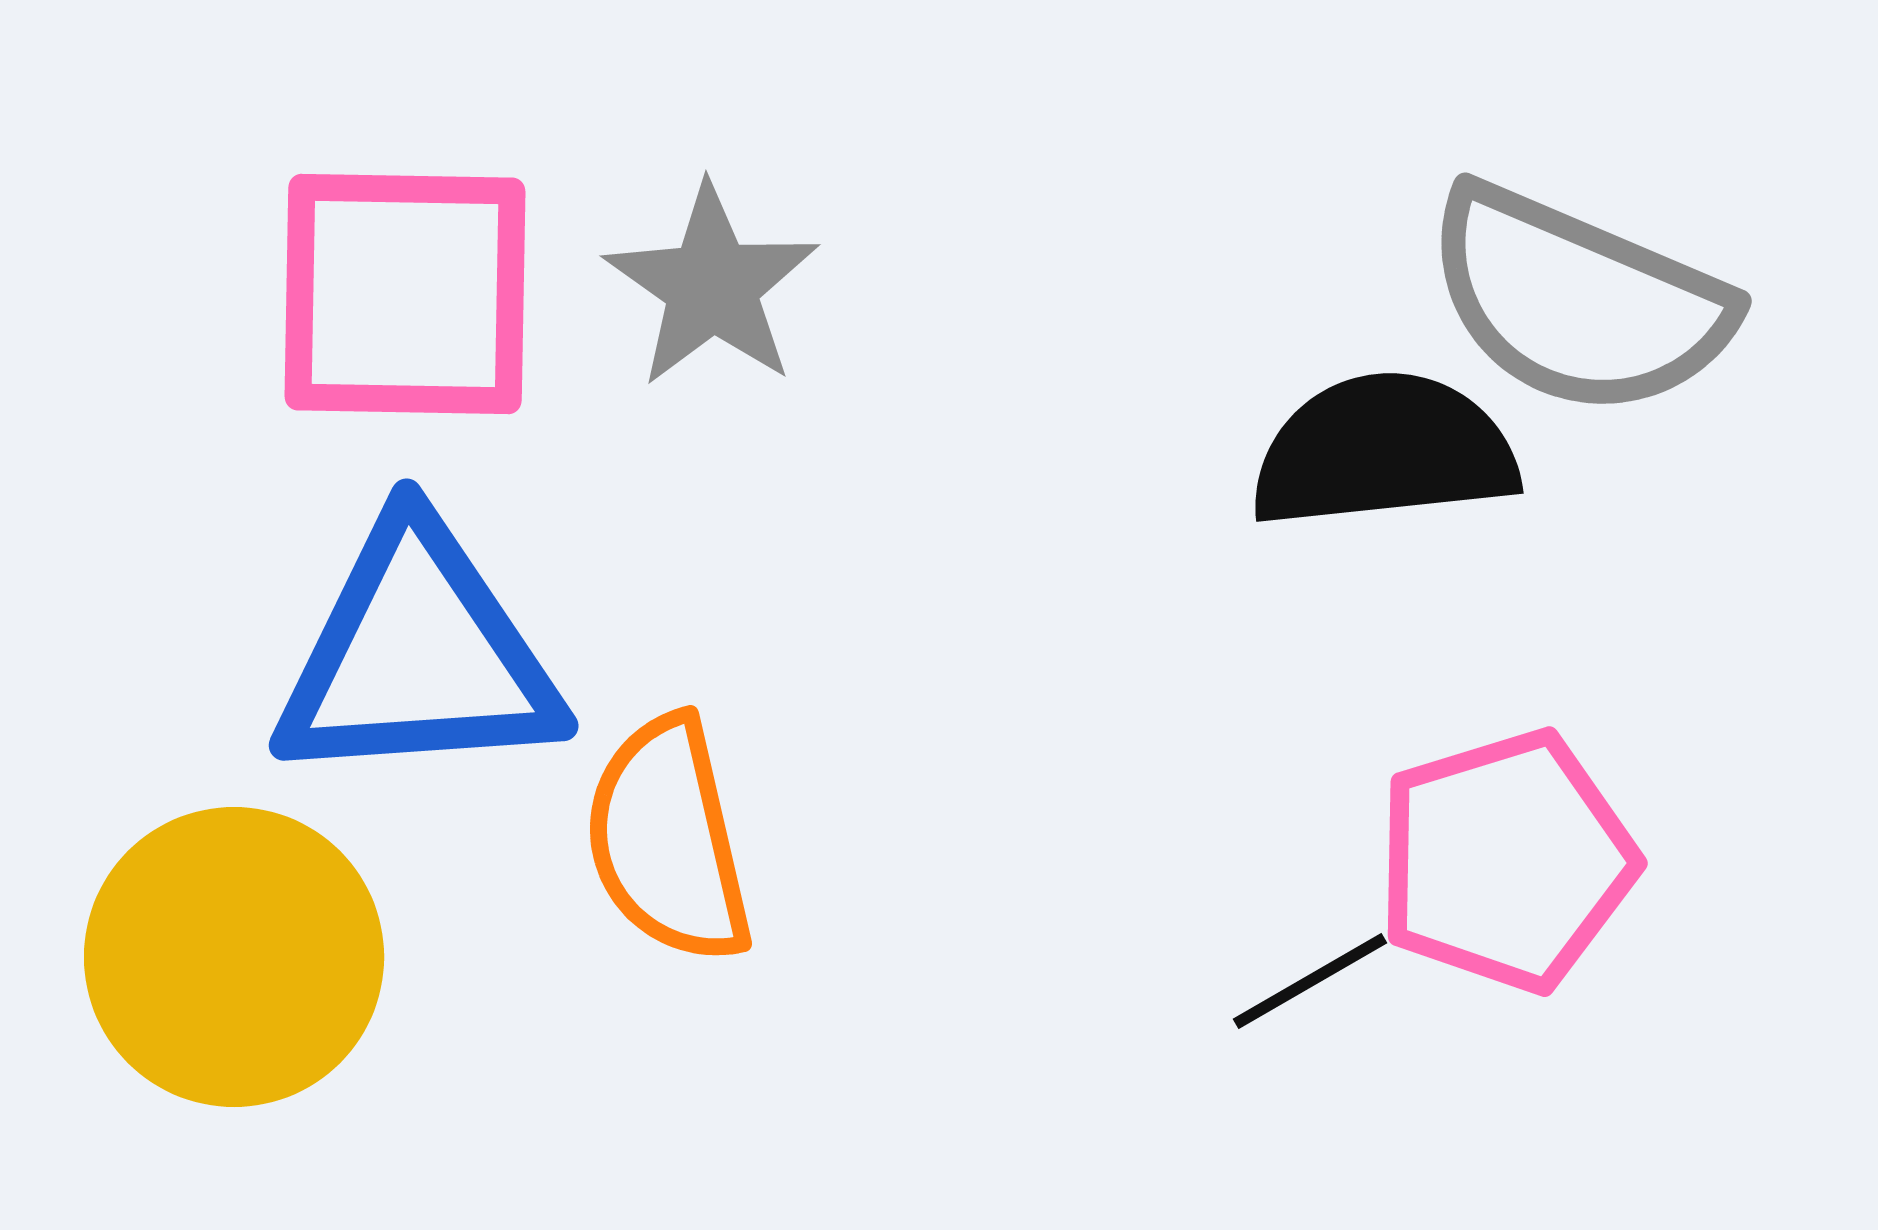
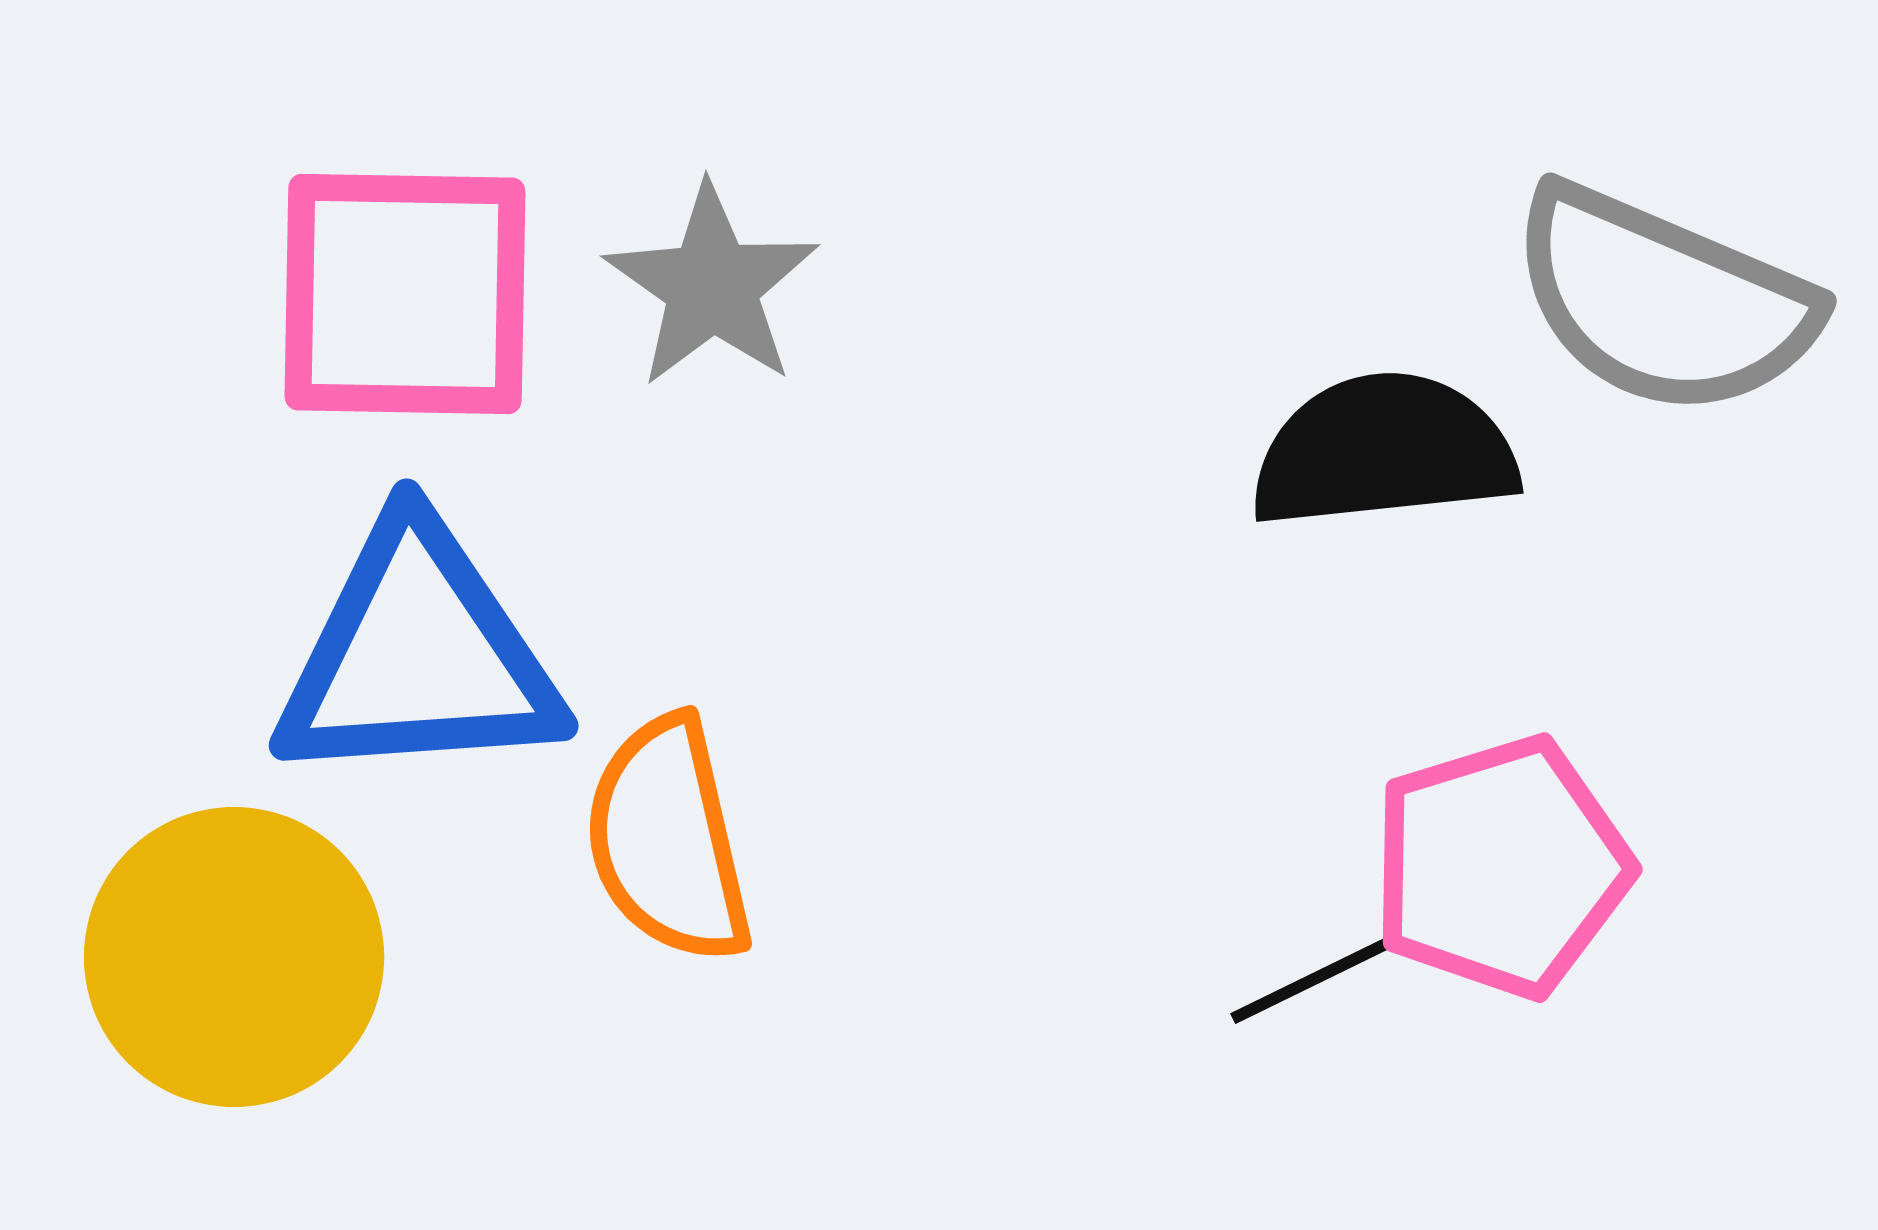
gray semicircle: moved 85 px right
pink pentagon: moved 5 px left, 6 px down
black line: rotated 4 degrees clockwise
